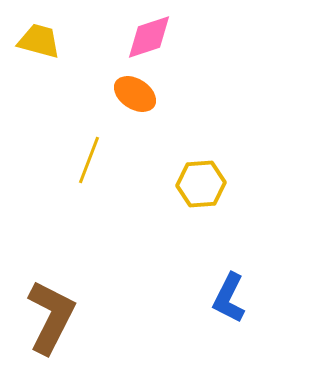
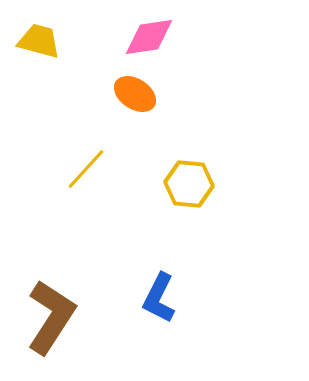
pink diamond: rotated 10 degrees clockwise
yellow line: moved 3 px left, 9 px down; rotated 21 degrees clockwise
yellow hexagon: moved 12 px left; rotated 9 degrees clockwise
blue L-shape: moved 70 px left
brown L-shape: rotated 6 degrees clockwise
